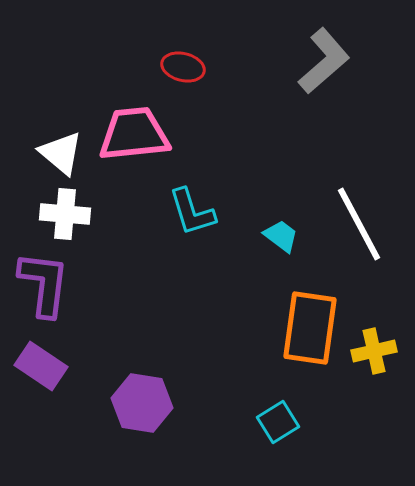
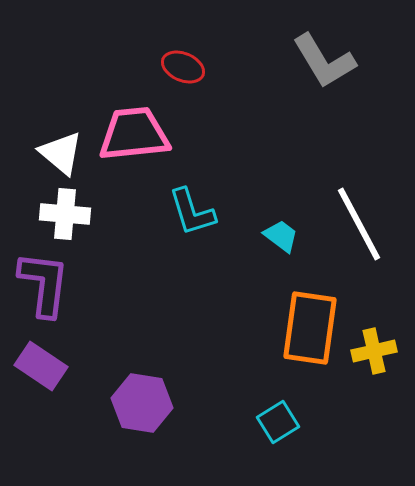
gray L-shape: rotated 100 degrees clockwise
red ellipse: rotated 9 degrees clockwise
